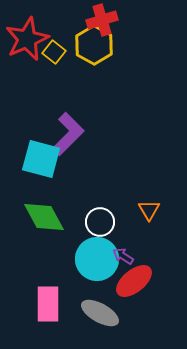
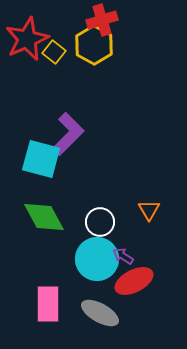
red ellipse: rotated 12 degrees clockwise
